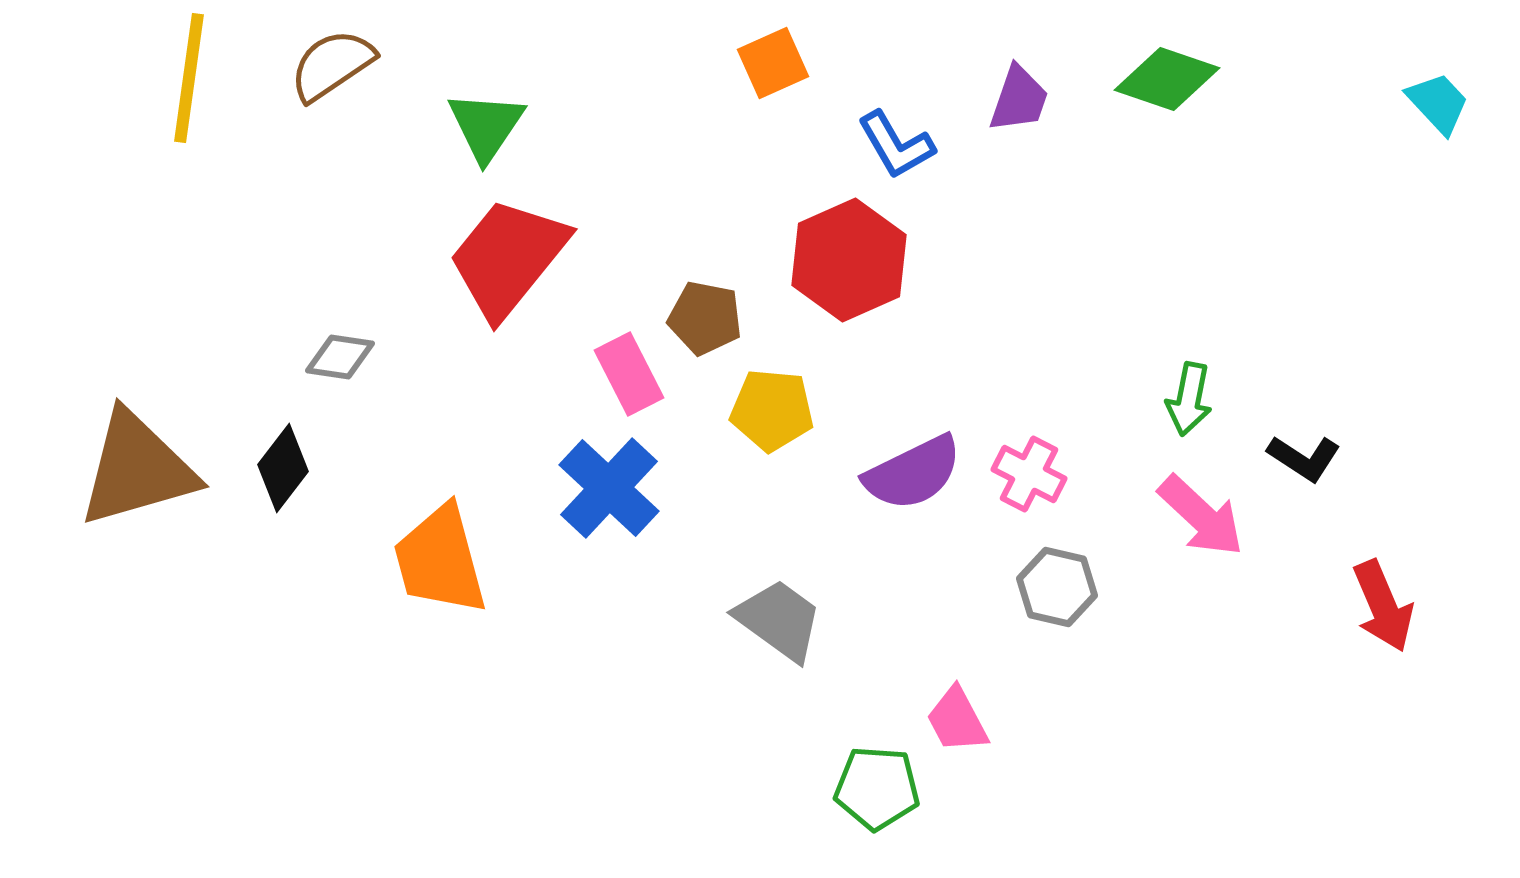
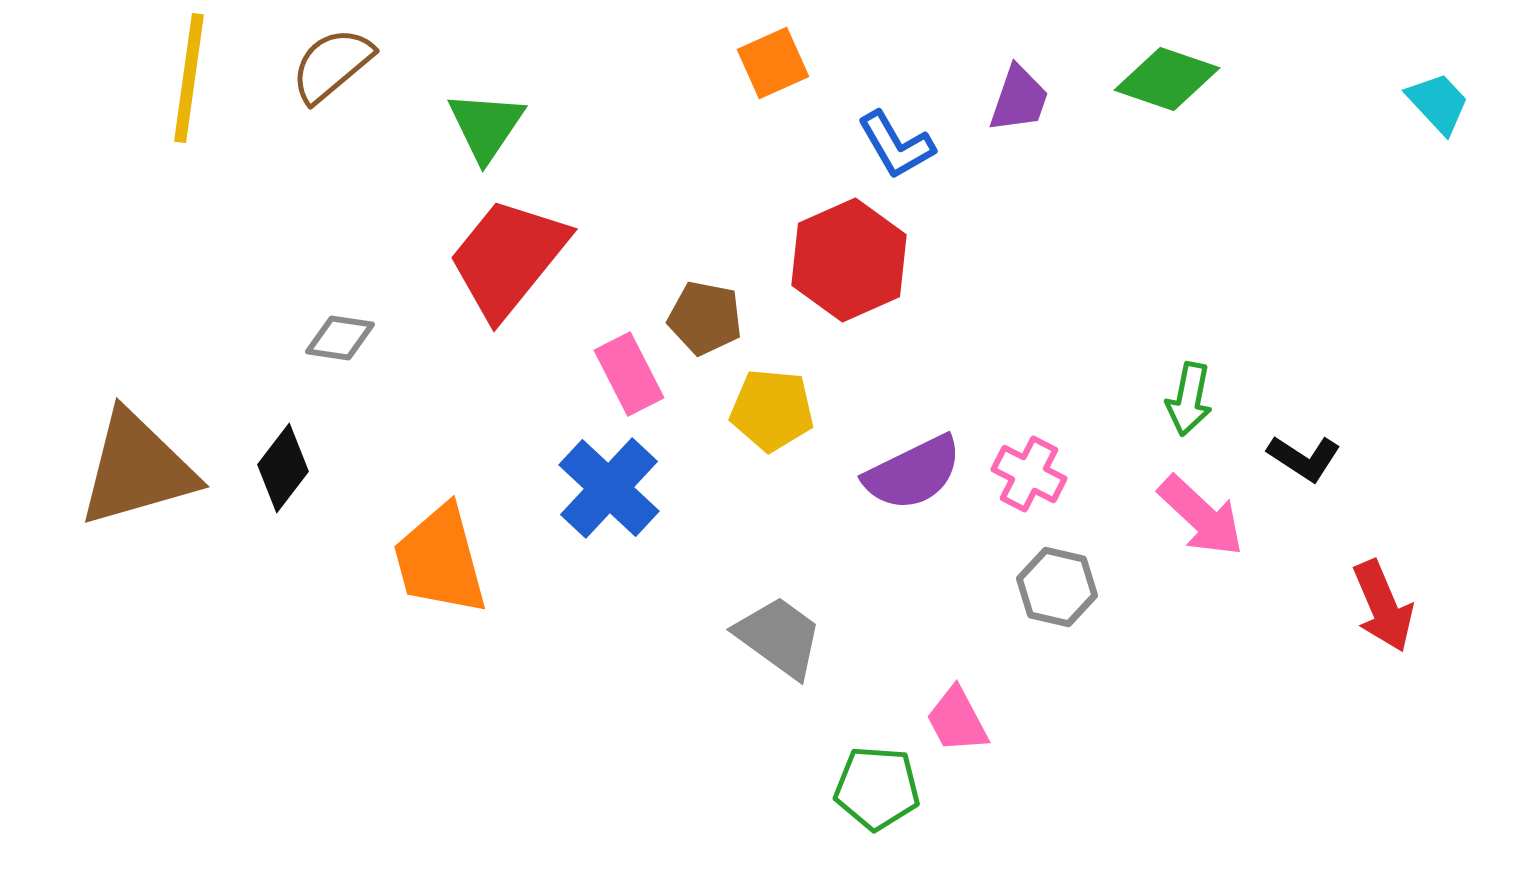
brown semicircle: rotated 6 degrees counterclockwise
gray diamond: moved 19 px up
gray trapezoid: moved 17 px down
